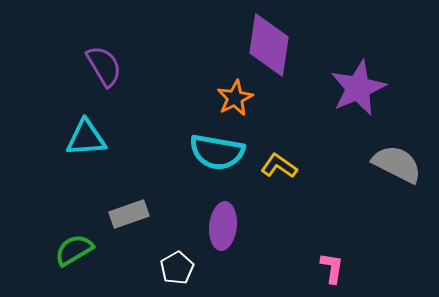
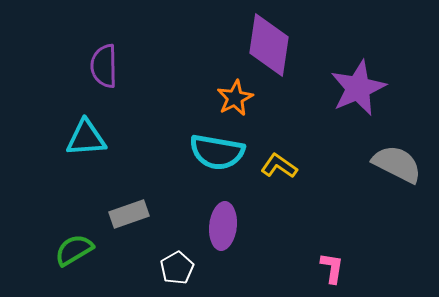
purple semicircle: rotated 150 degrees counterclockwise
